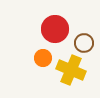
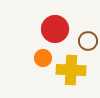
brown circle: moved 4 px right, 2 px up
yellow cross: rotated 20 degrees counterclockwise
